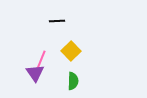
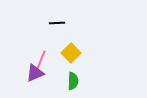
black line: moved 2 px down
yellow square: moved 2 px down
purple triangle: rotated 42 degrees clockwise
